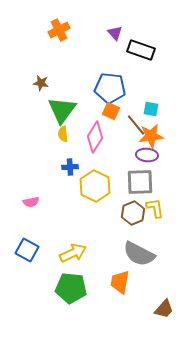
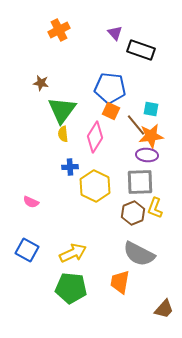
pink semicircle: rotated 35 degrees clockwise
yellow L-shape: rotated 150 degrees counterclockwise
